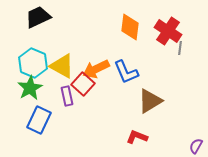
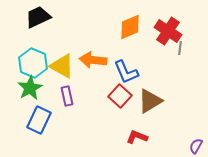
orange diamond: rotated 60 degrees clockwise
orange arrow: moved 3 px left, 9 px up; rotated 32 degrees clockwise
red square: moved 37 px right, 12 px down
